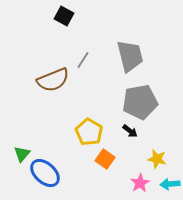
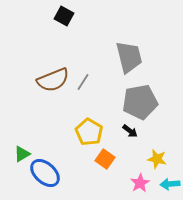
gray trapezoid: moved 1 px left, 1 px down
gray line: moved 22 px down
green triangle: rotated 18 degrees clockwise
